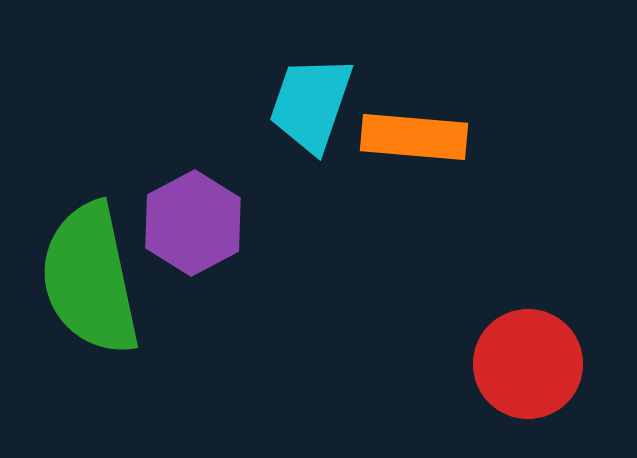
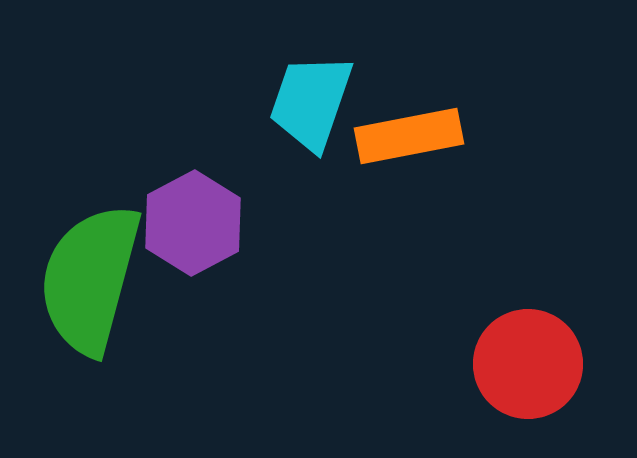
cyan trapezoid: moved 2 px up
orange rectangle: moved 5 px left, 1 px up; rotated 16 degrees counterclockwise
green semicircle: rotated 27 degrees clockwise
